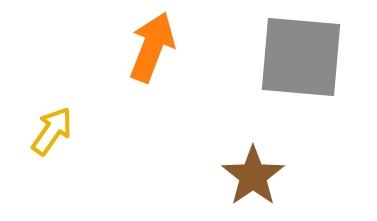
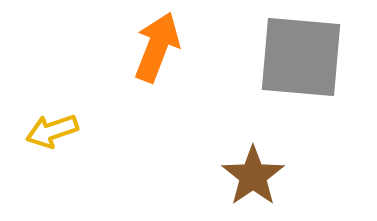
orange arrow: moved 5 px right
yellow arrow: rotated 144 degrees counterclockwise
